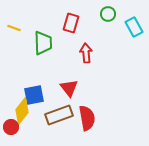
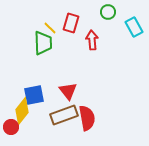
green circle: moved 2 px up
yellow line: moved 36 px right; rotated 24 degrees clockwise
red arrow: moved 6 px right, 13 px up
red triangle: moved 1 px left, 3 px down
brown rectangle: moved 5 px right
